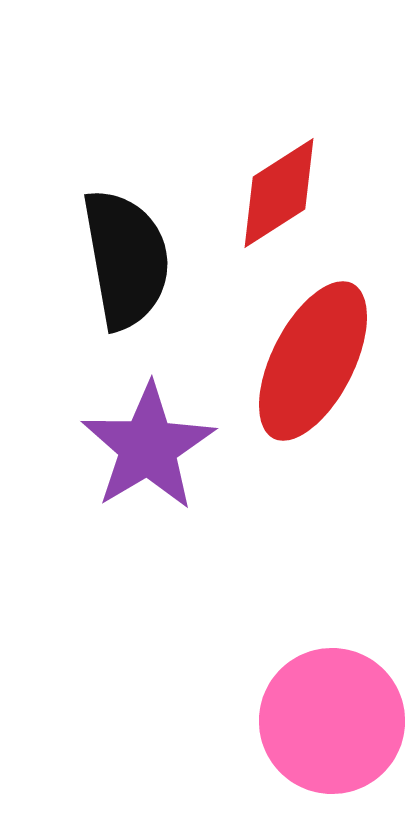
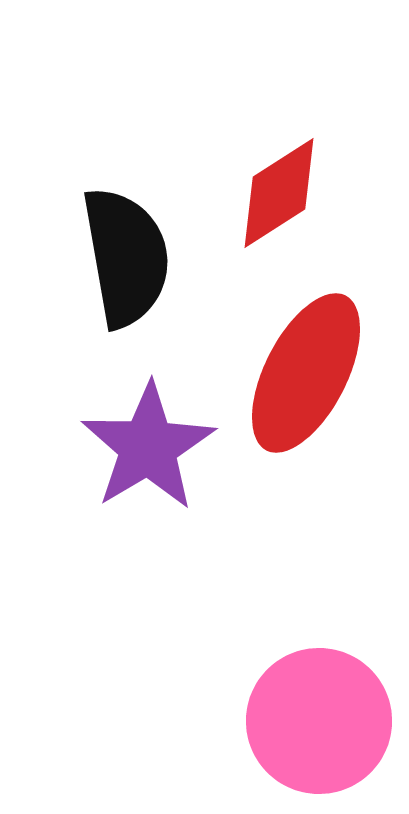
black semicircle: moved 2 px up
red ellipse: moved 7 px left, 12 px down
pink circle: moved 13 px left
